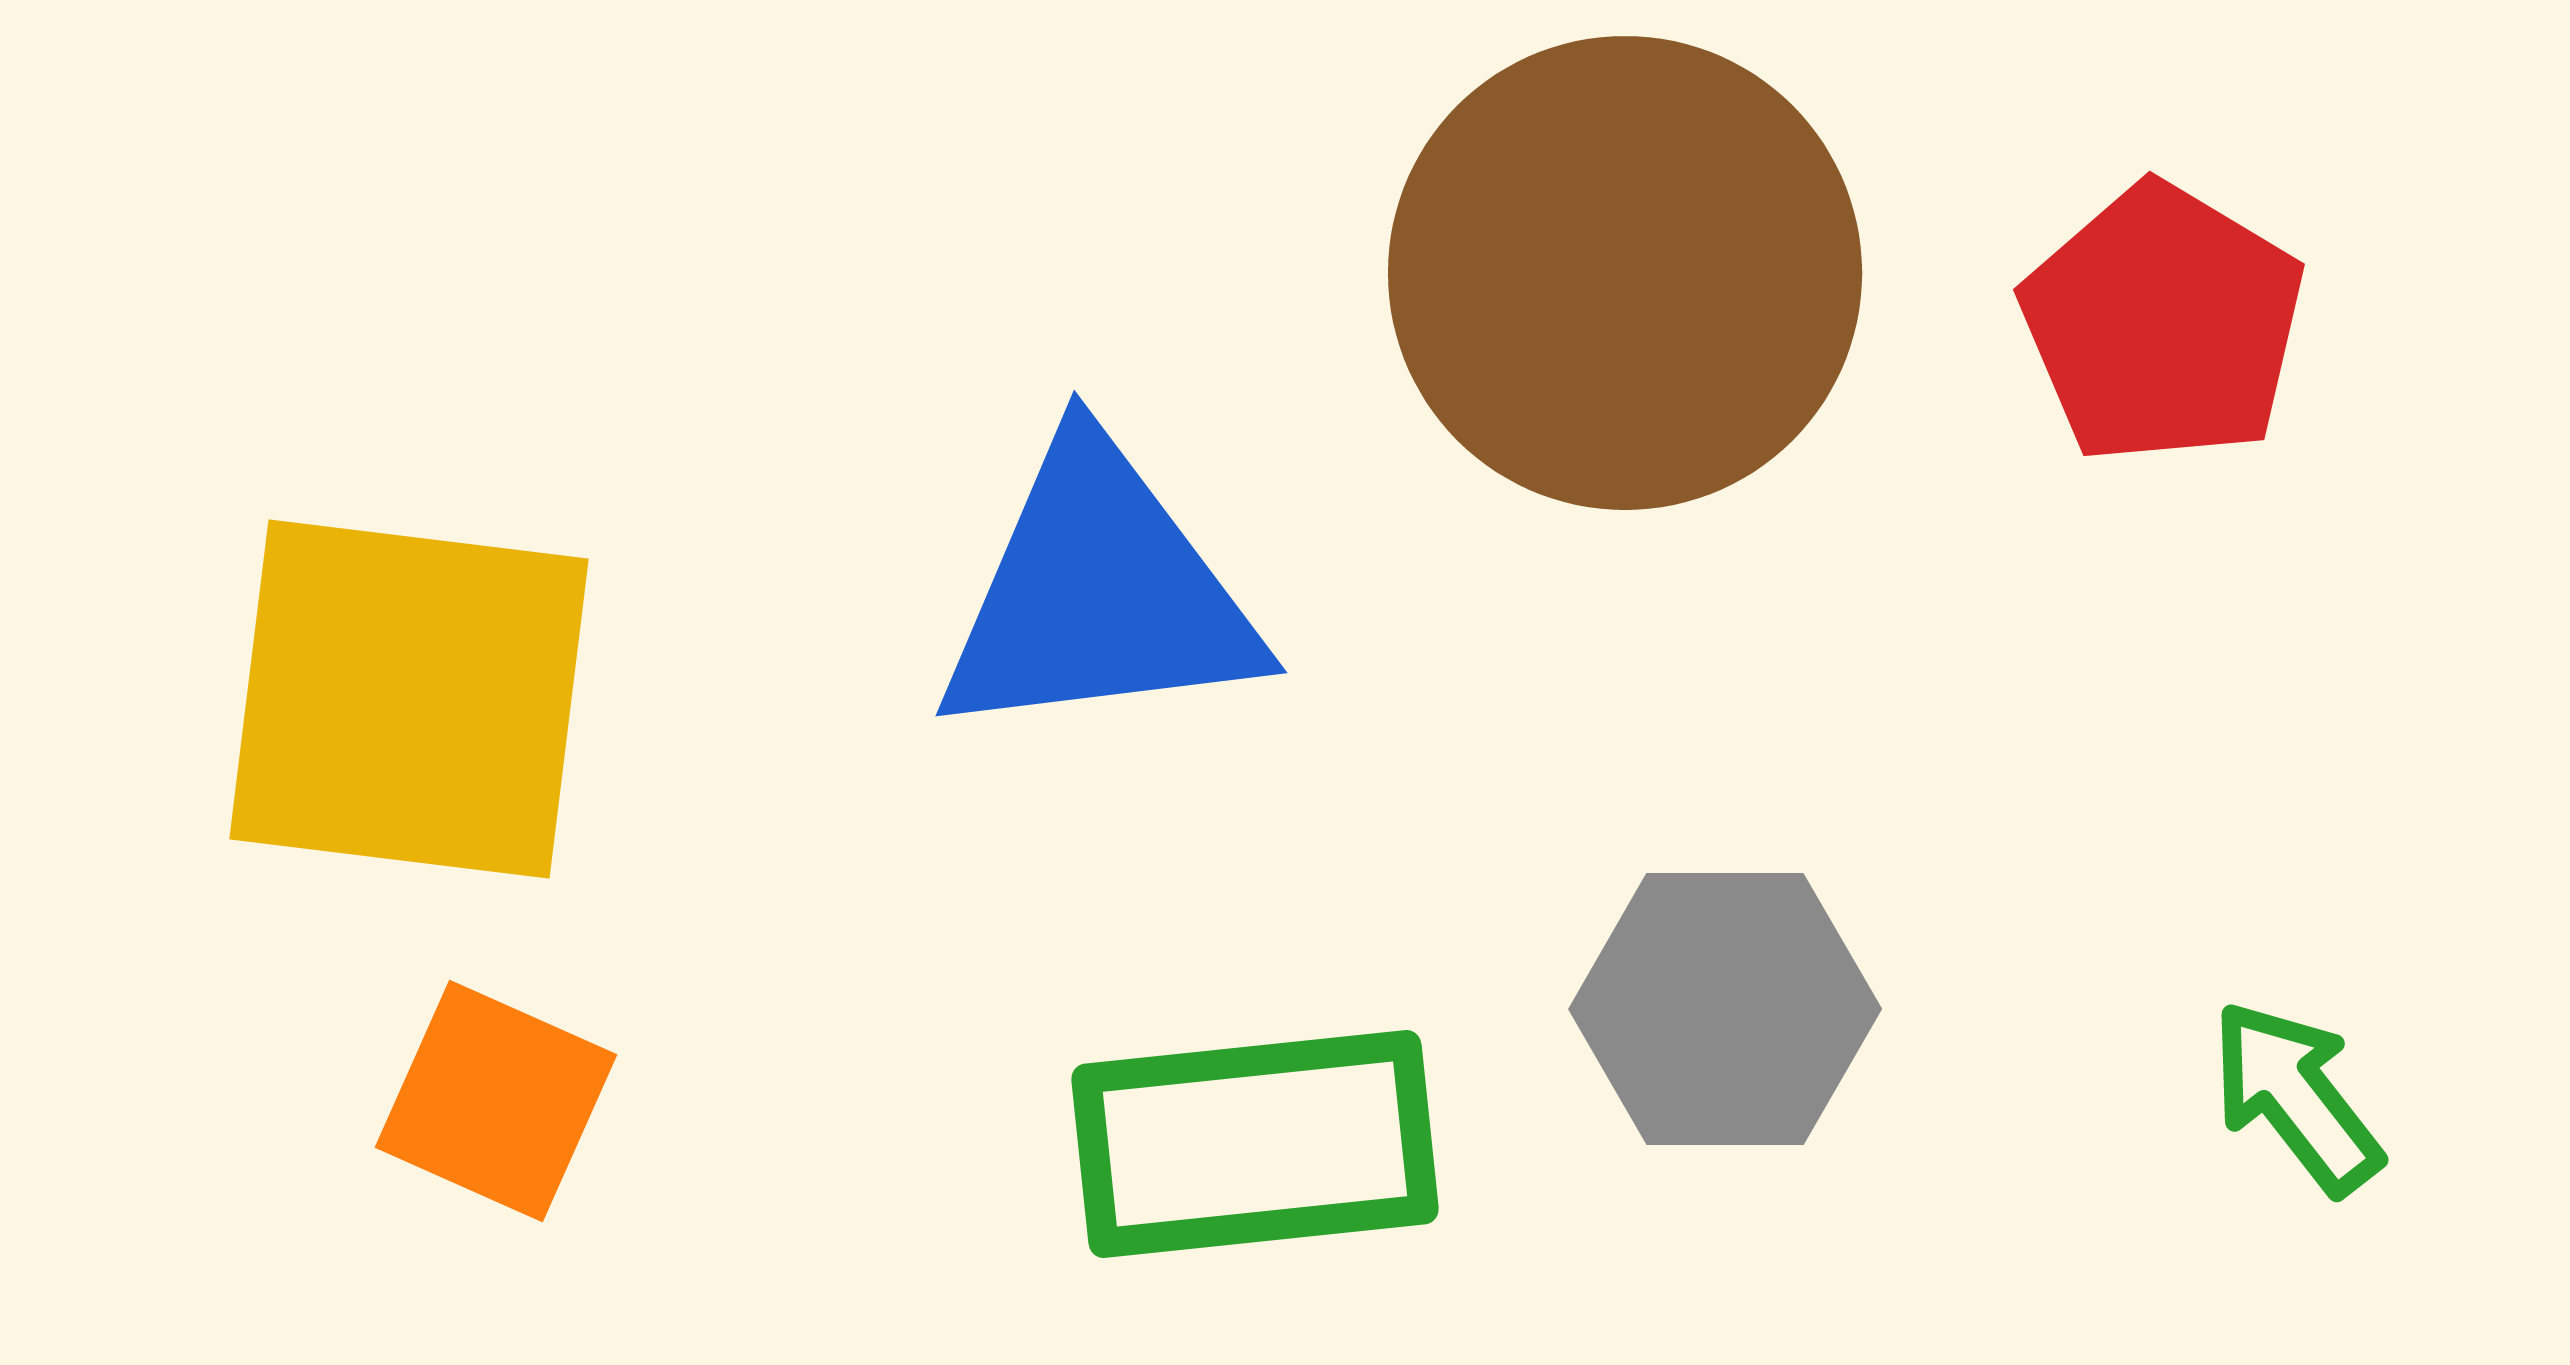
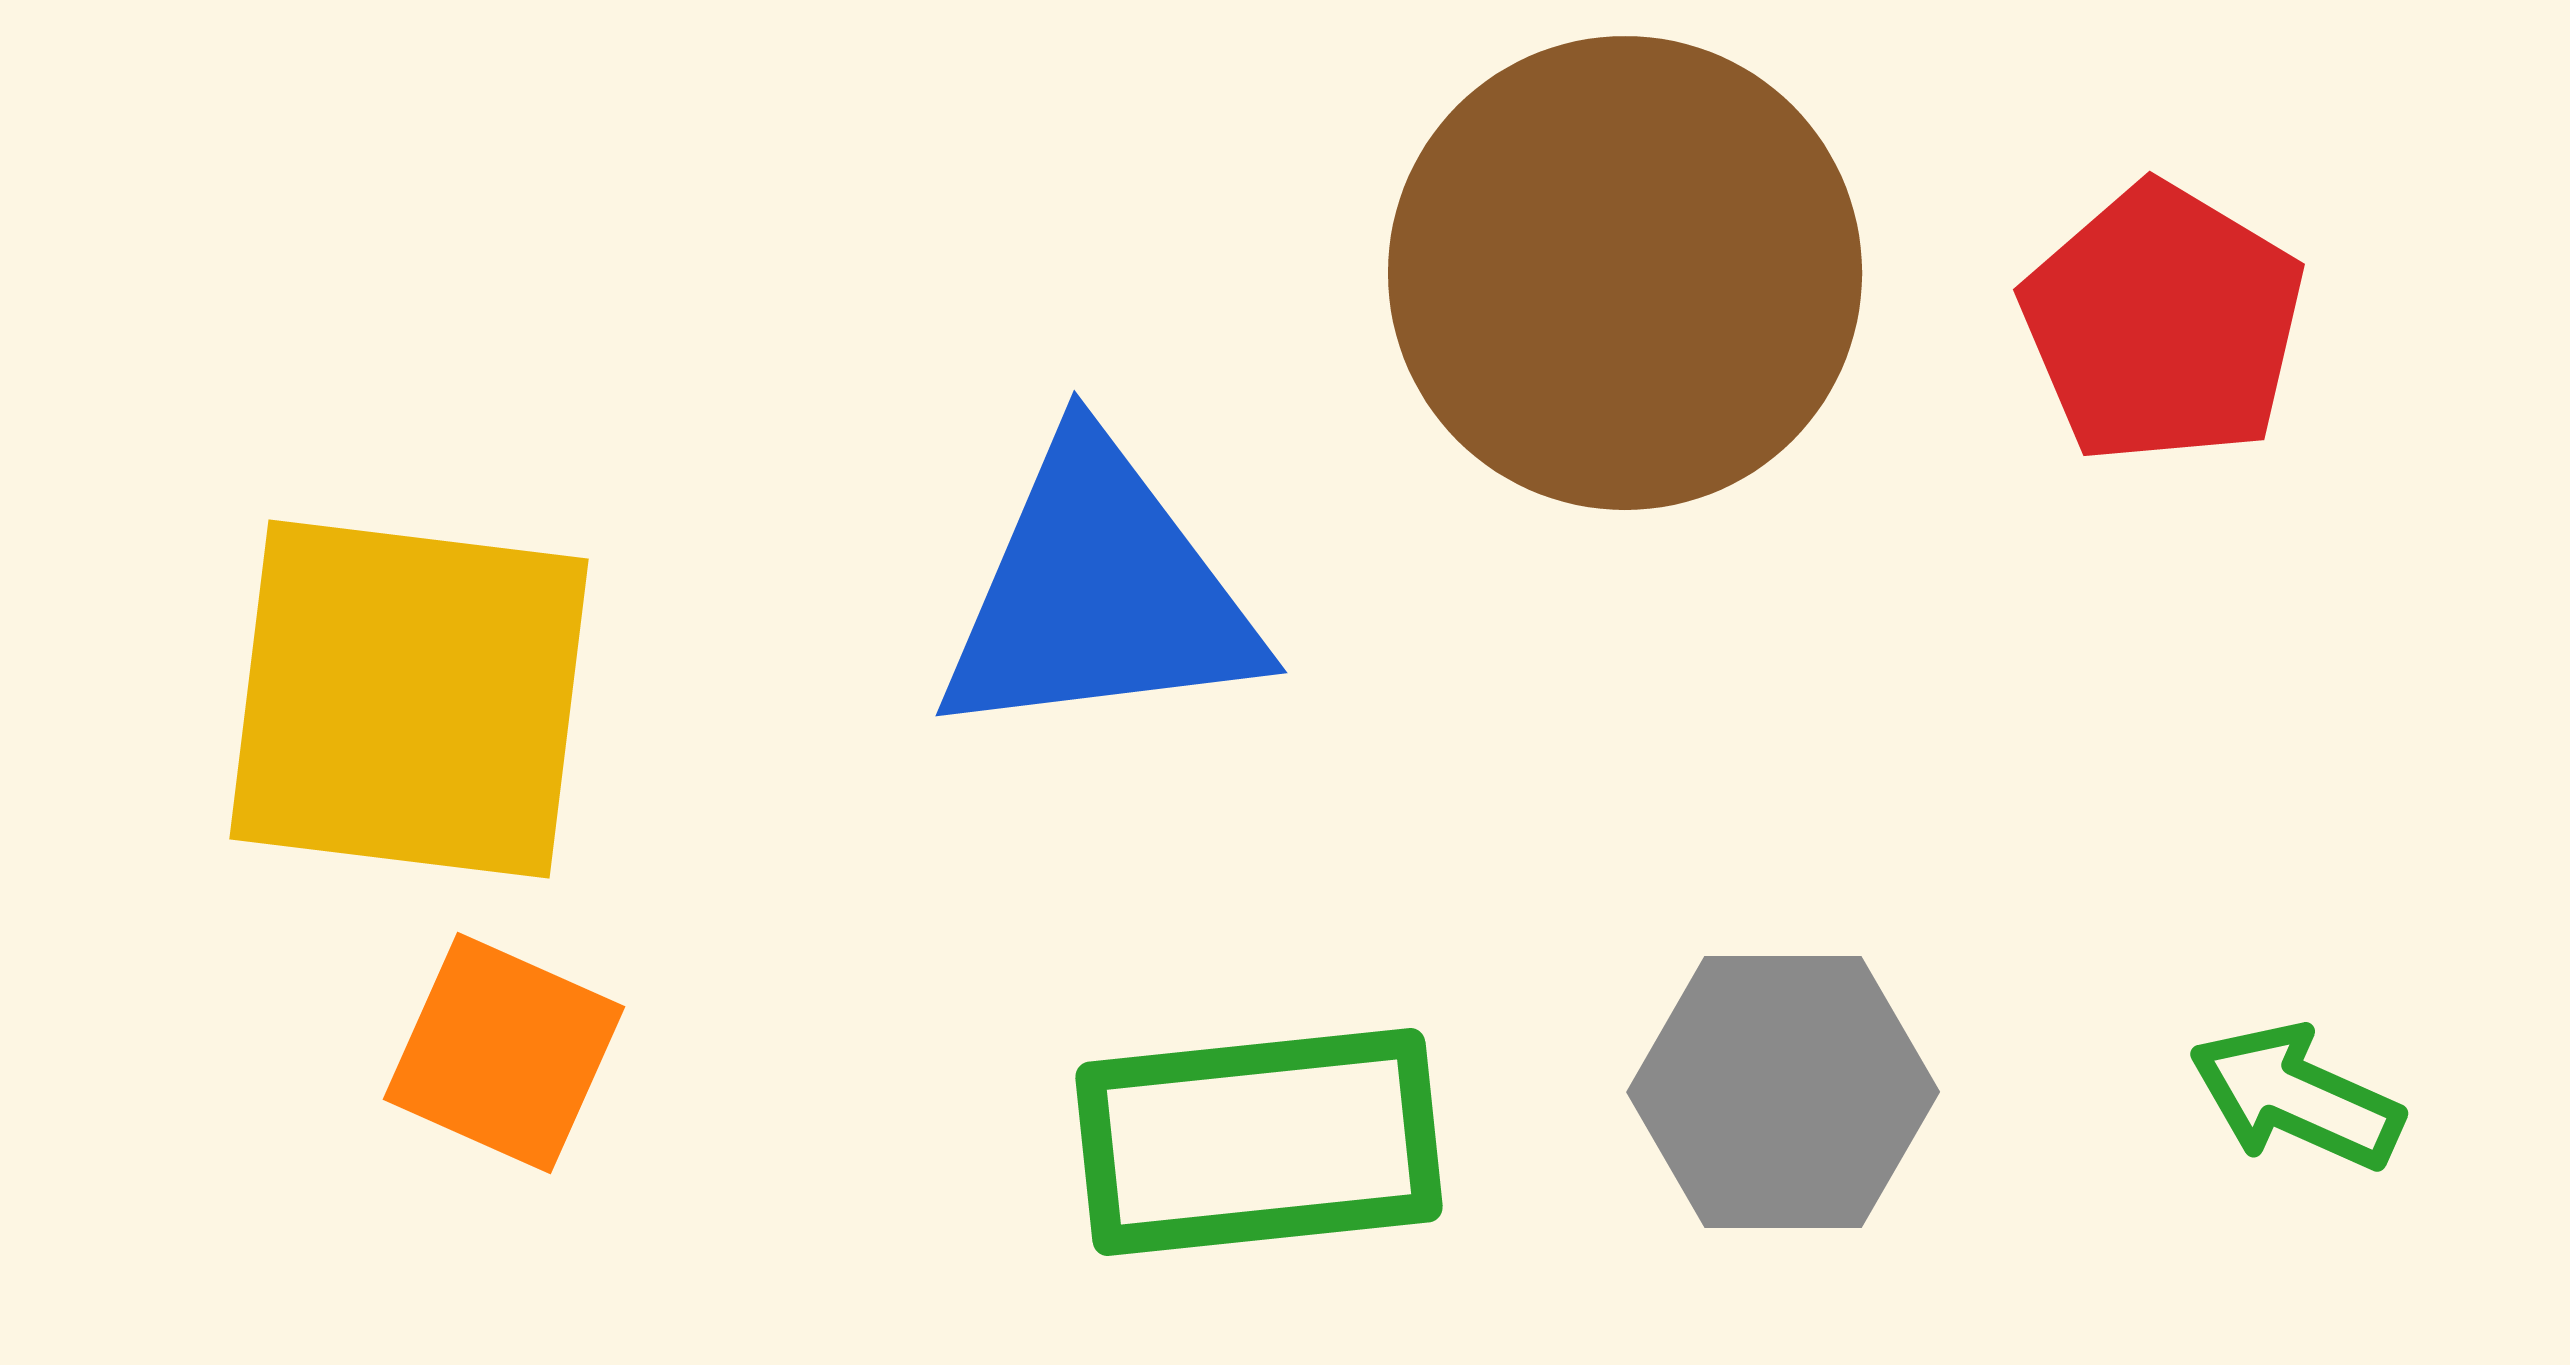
gray hexagon: moved 58 px right, 83 px down
green arrow: rotated 28 degrees counterclockwise
orange square: moved 8 px right, 48 px up
green rectangle: moved 4 px right, 2 px up
